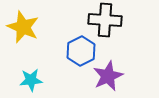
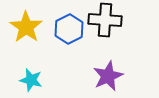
yellow star: moved 3 px right; rotated 12 degrees clockwise
blue hexagon: moved 12 px left, 22 px up
cyan star: rotated 20 degrees clockwise
